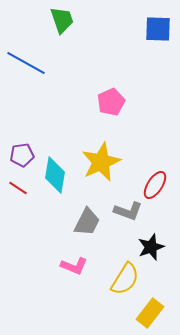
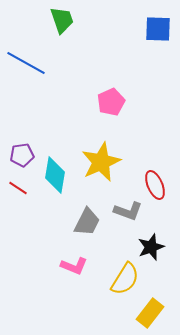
red ellipse: rotated 56 degrees counterclockwise
